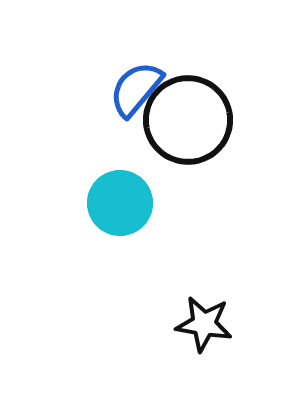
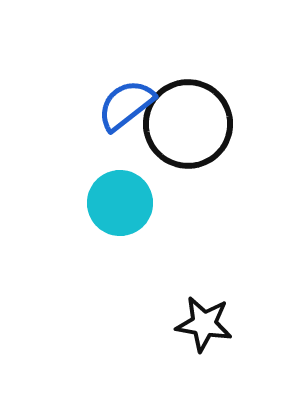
blue semicircle: moved 10 px left, 16 px down; rotated 12 degrees clockwise
black circle: moved 4 px down
